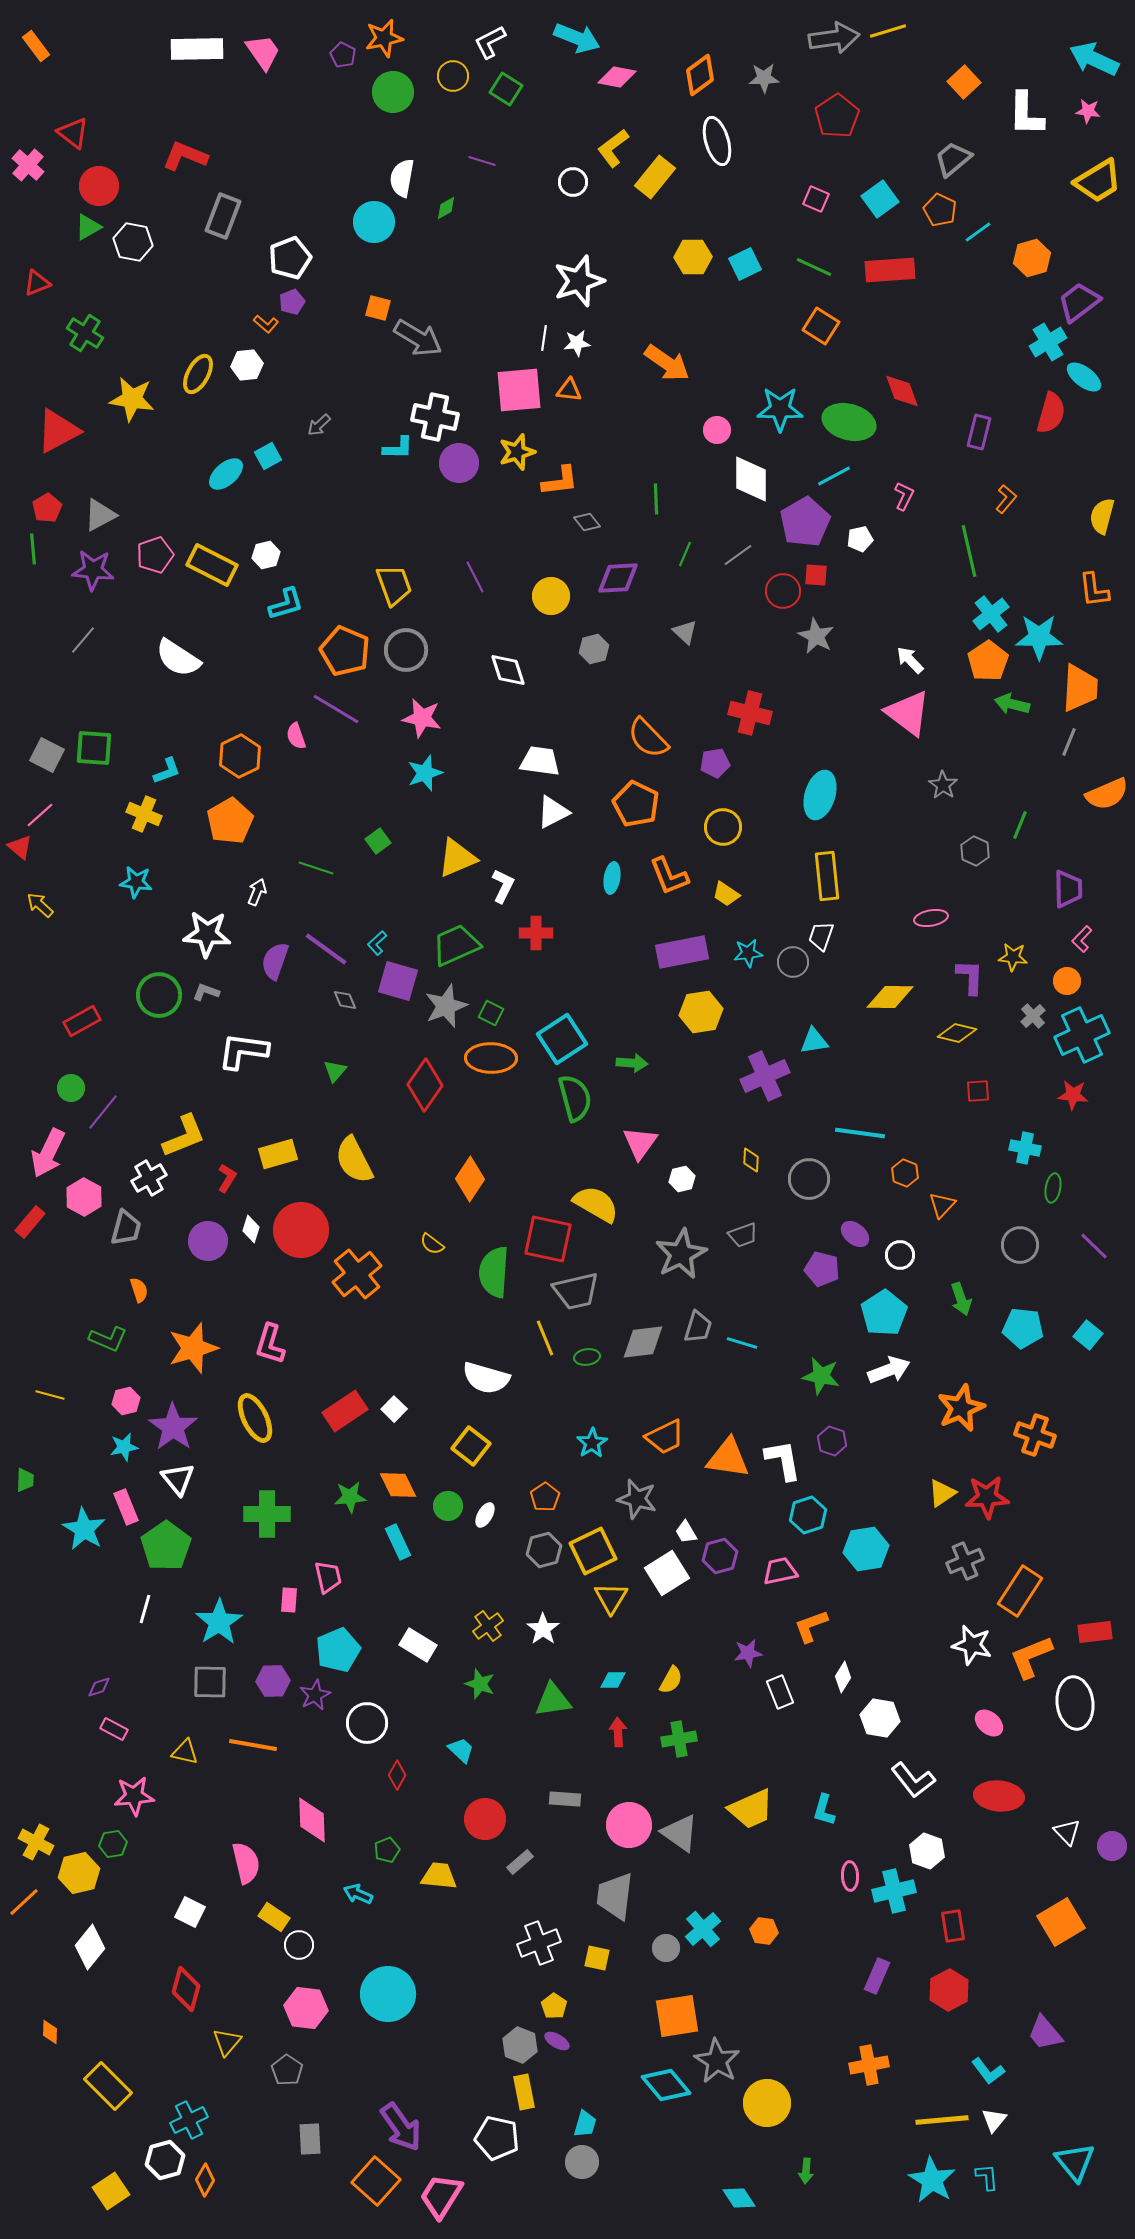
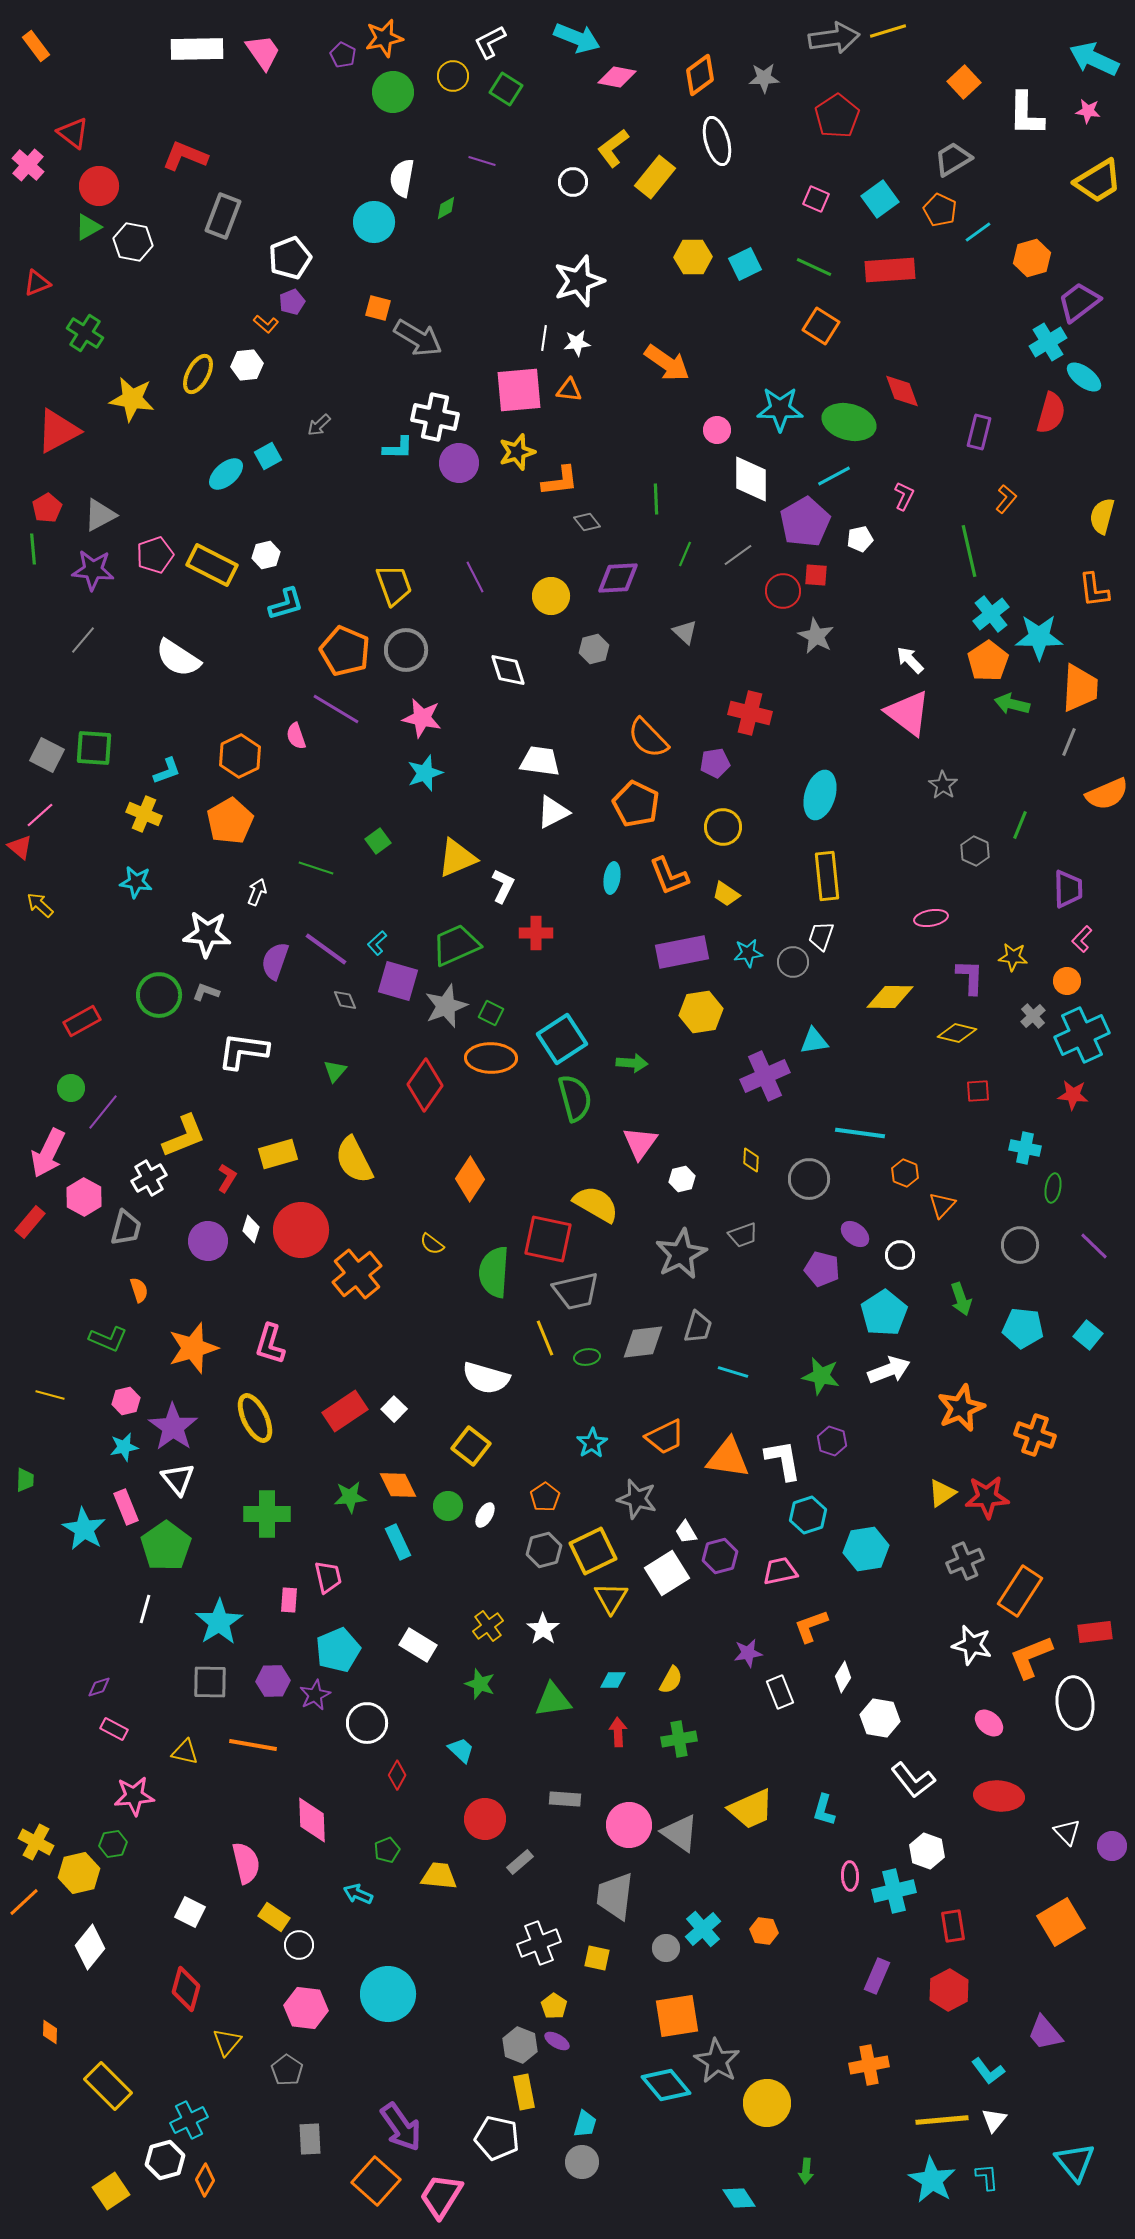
gray trapezoid at (953, 159): rotated 9 degrees clockwise
cyan line at (742, 1343): moved 9 px left, 29 px down
